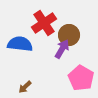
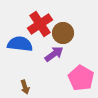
red cross: moved 4 px left, 1 px down
brown circle: moved 6 px left, 2 px up
purple arrow: moved 8 px left, 5 px down; rotated 24 degrees clockwise
brown arrow: rotated 64 degrees counterclockwise
